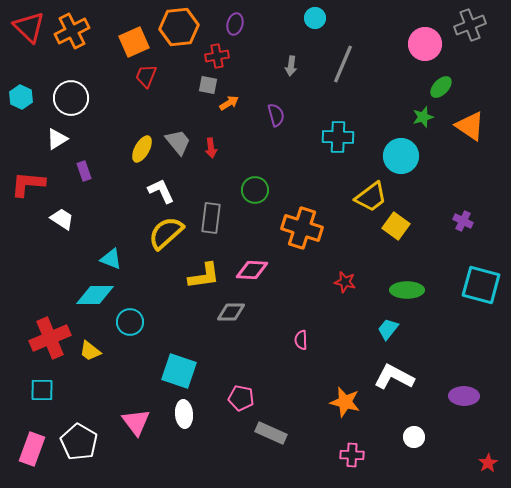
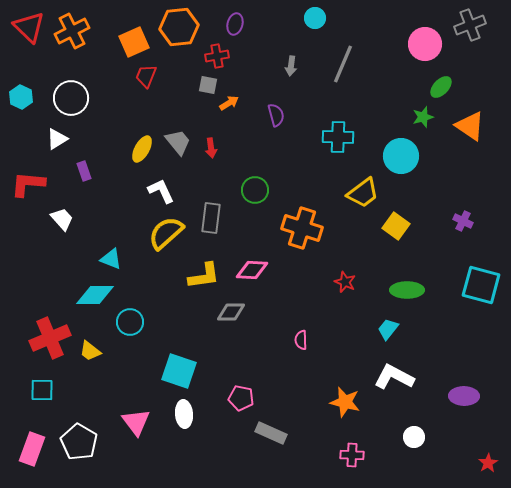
yellow trapezoid at (371, 197): moved 8 px left, 4 px up
white trapezoid at (62, 219): rotated 15 degrees clockwise
red star at (345, 282): rotated 10 degrees clockwise
